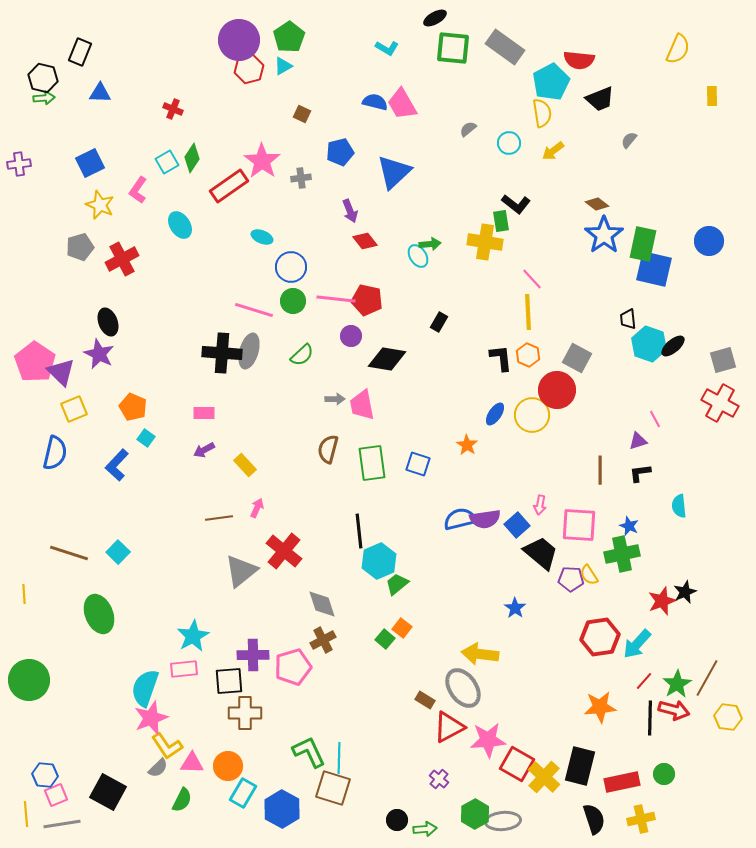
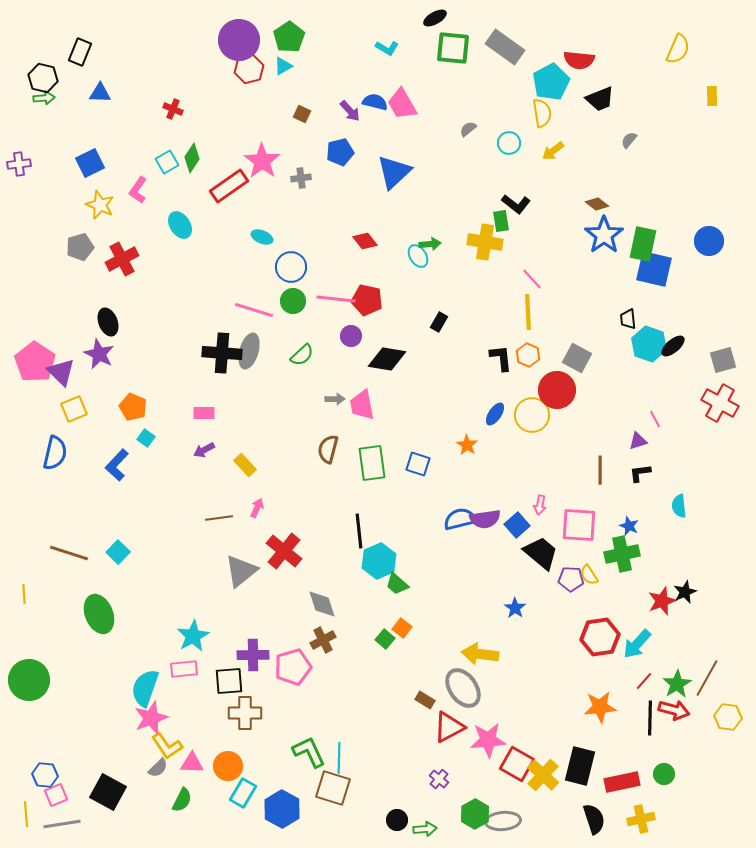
purple arrow at (350, 211): moved 100 px up; rotated 20 degrees counterclockwise
green trapezoid at (397, 584): rotated 100 degrees counterclockwise
yellow cross at (544, 777): moved 1 px left, 2 px up
